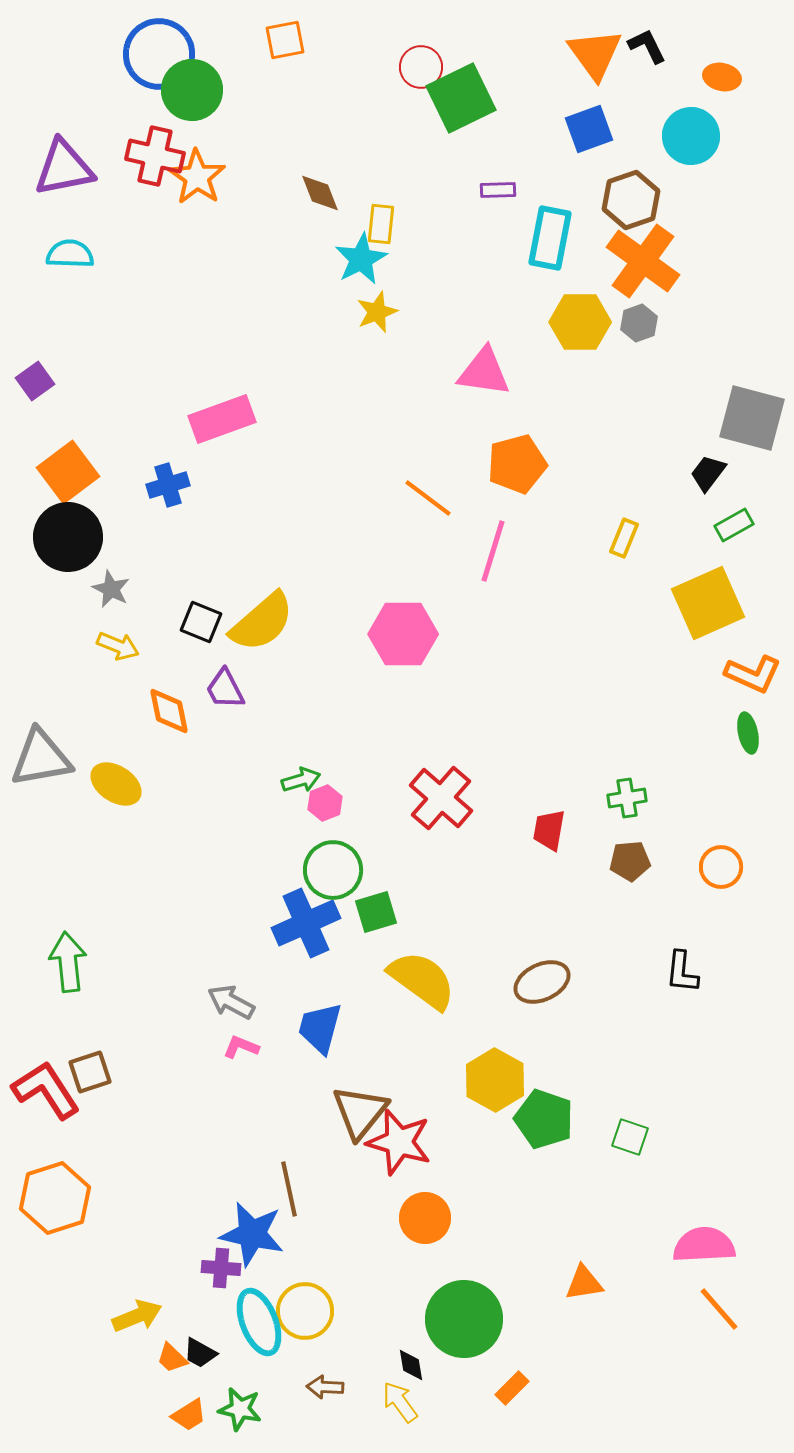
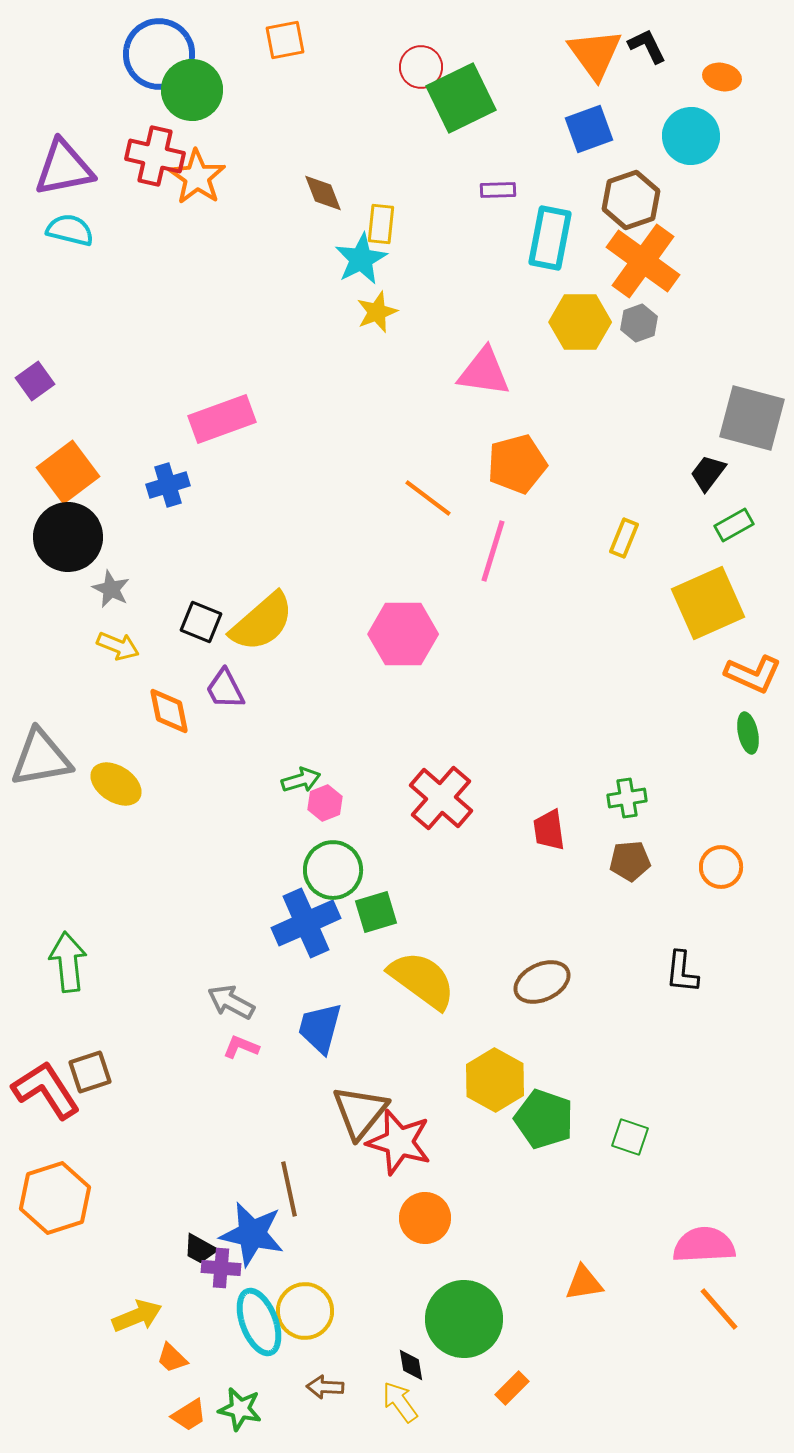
brown diamond at (320, 193): moved 3 px right
cyan semicircle at (70, 254): moved 24 px up; rotated 12 degrees clockwise
red trapezoid at (549, 830): rotated 18 degrees counterclockwise
black trapezoid at (200, 1353): moved 104 px up
